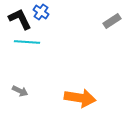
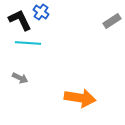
black L-shape: moved 1 px down
cyan line: moved 1 px right, 1 px down
gray arrow: moved 13 px up
